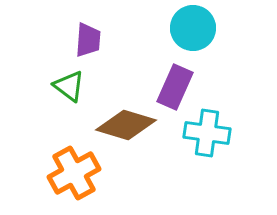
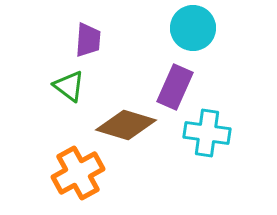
orange cross: moved 4 px right
